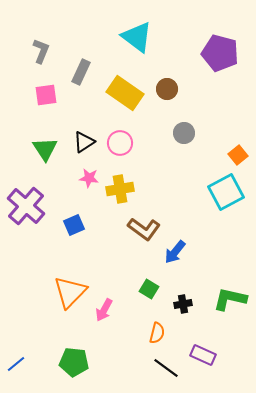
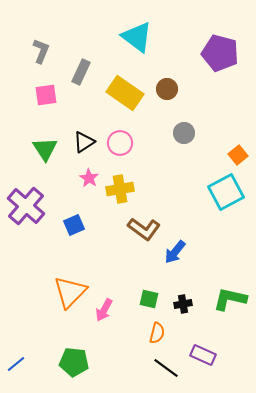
pink star: rotated 24 degrees clockwise
green square: moved 10 px down; rotated 18 degrees counterclockwise
